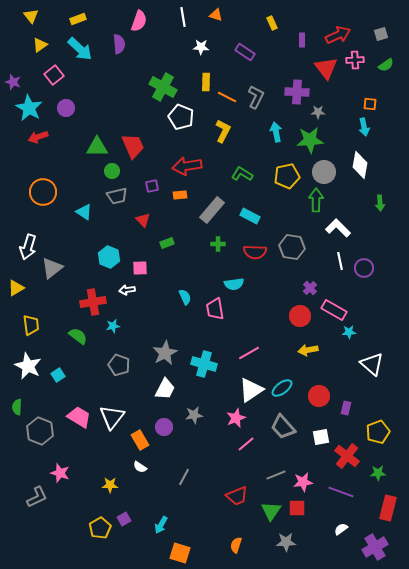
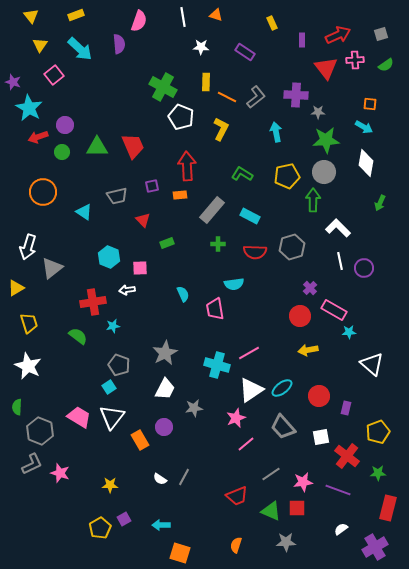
yellow rectangle at (78, 19): moved 2 px left, 4 px up
yellow triangle at (40, 45): rotated 21 degrees counterclockwise
purple cross at (297, 92): moved 1 px left, 3 px down
gray L-shape at (256, 97): rotated 25 degrees clockwise
purple circle at (66, 108): moved 1 px left, 17 px down
cyan arrow at (364, 127): rotated 48 degrees counterclockwise
yellow L-shape at (223, 131): moved 2 px left, 2 px up
green star at (310, 140): moved 16 px right
white diamond at (360, 165): moved 6 px right, 2 px up
red arrow at (187, 166): rotated 96 degrees clockwise
green circle at (112, 171): moved 50 px left, 19 px up
green arrow at (316, 200): moved 3 px left
green arrow at (380, 203): rotated 28 degrees clockwise
gray hexagon at (292, 247): rotated 25 degrees counterclockwise
cyan semicircle at (185, 297): moved 2 px left, 3 px up
yellow trapezoid at (31, 325): moved 2 px left, 2 px up; rotated 10 degrees counterclockwise
cyan cross at (204, 364): moved 13 px right, 1 px down
cyan square at (58, 375): moved 51 px right, 12 px down
gray star at (194, 415): moved 7 px up
white semicircle at (140, 467): moved 20 px right, 12 px down
gray line at (276, 475): moved 5 px left, 1 px up; rotated 12 degrees counterclockwise
purple line at (341, 492): moved 3 px left, 2 px up
gray L-shape at (37, 497): moved 5 px left, 33 px up
green triangle at (271, 511): rotated 40 degrees counterclockwise
cyan arrow at (161, 525): rotated 60 degrees clockwise
